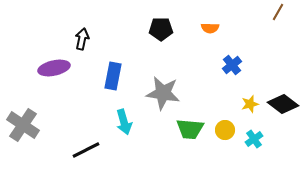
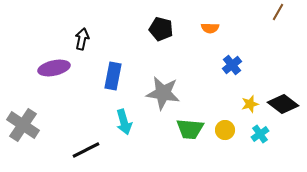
black pentagon: rotated 15 degrees clockwise
cyan cross: moved 6 px right, 5 px up
